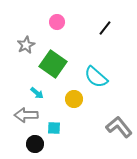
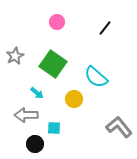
gray star: moved 11 px left, 11 px down
